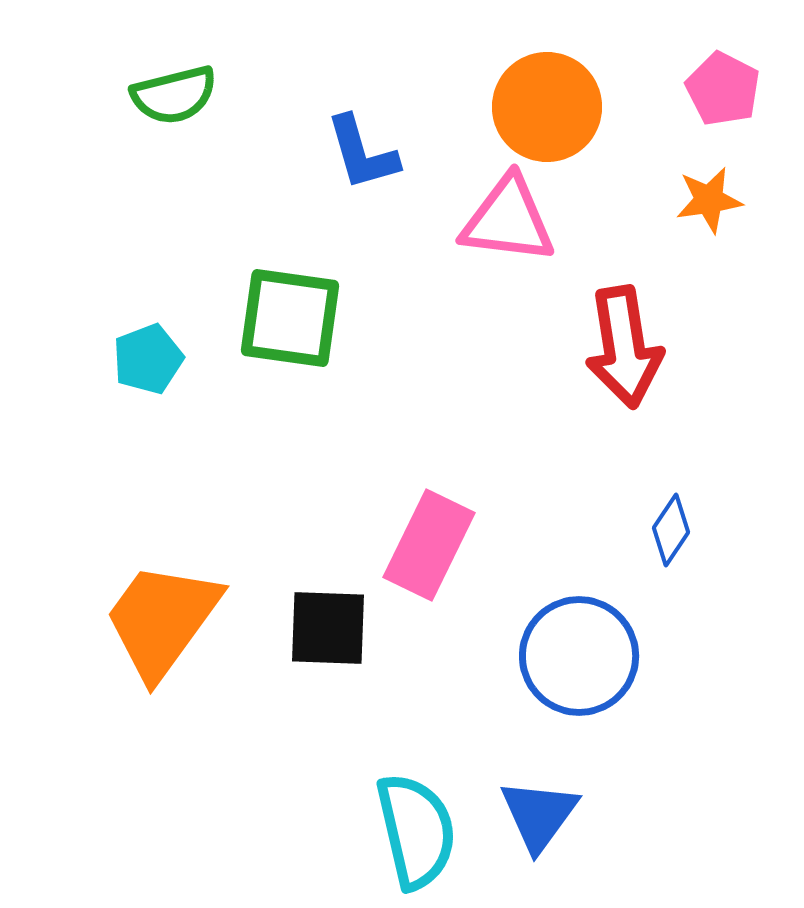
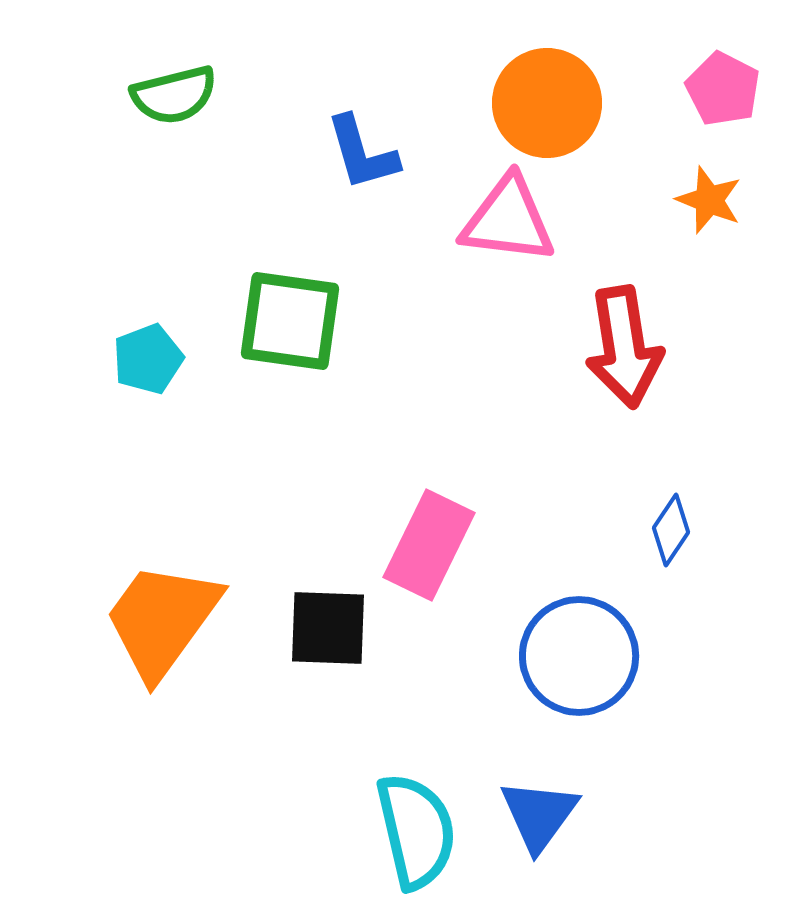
orange circle: moved 4 px up
orange star: rotated 30 degrees clockwise
green square: moved 3 px down
